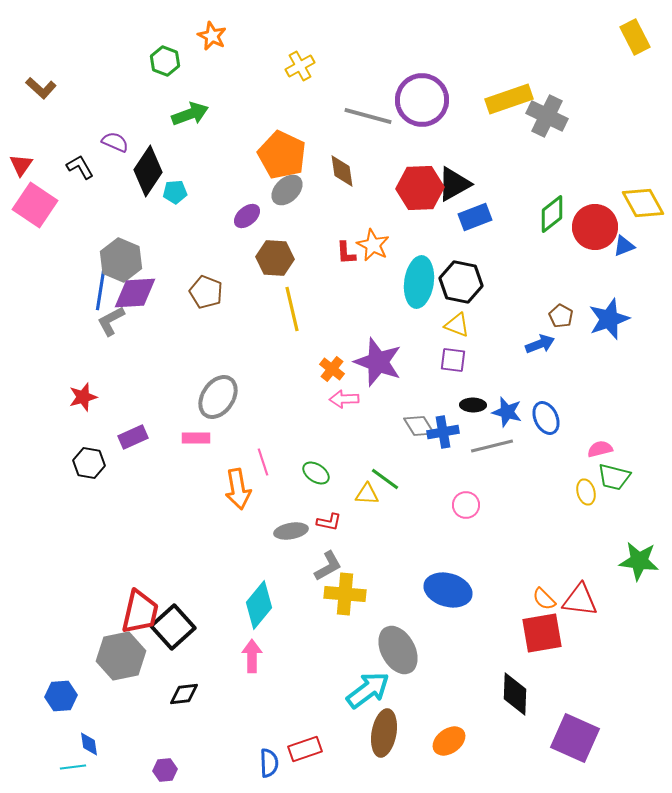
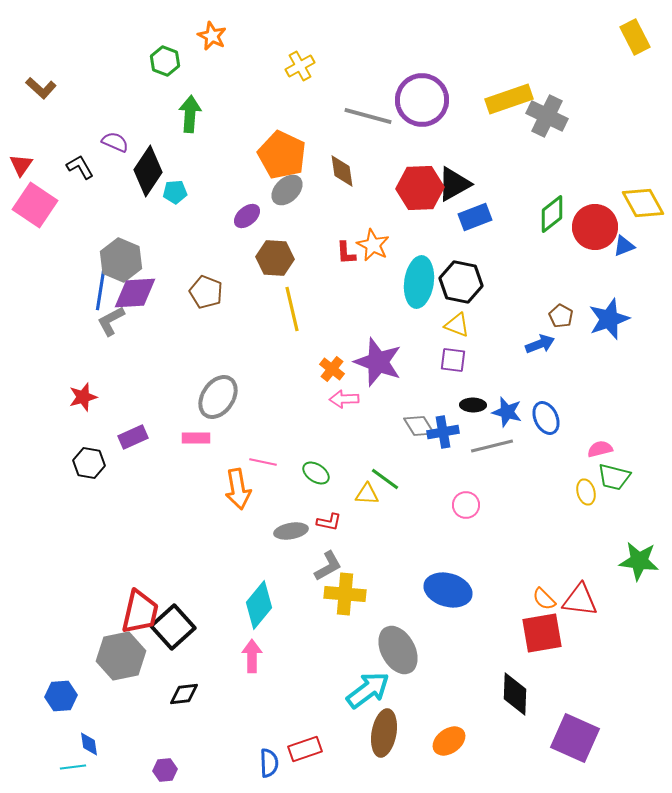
green arrow at (190, 114): rotated 66 degrees counterclockwise
pink line at (263, 462): rotated 60 degrees counterclockwise
